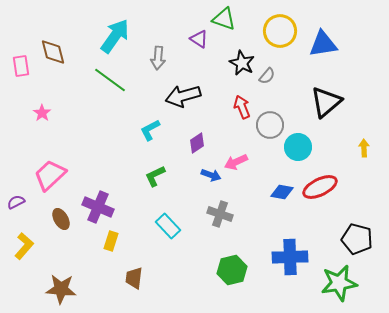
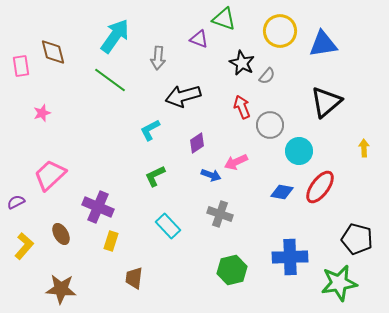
purple triangle: rotated 12 degrees counterclockwise
pink star: rotated 18 degrees clockwise
cyan circle: moved 1 px right, 4 px down
red ellipse: rotated 28 degrees counterclockwise
brown ellipse: moved 15 px down
